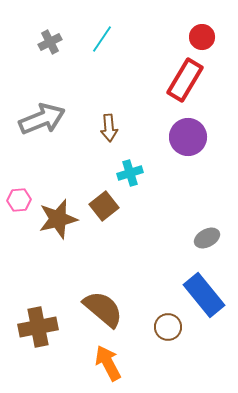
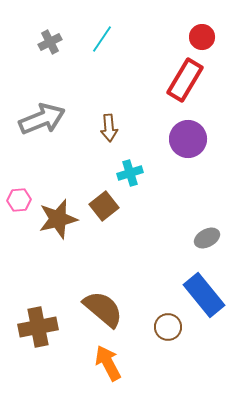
purple circle: moved 2 px down
